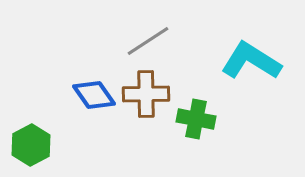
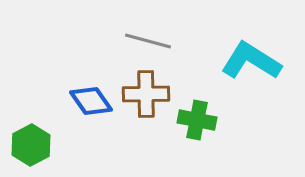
gray line: rotated 48 degrees clockwise
blue diamond: moved 3 px left, 6 px down
green cross: moved 1 px right, 1 px down
